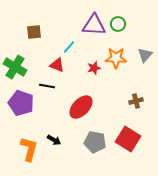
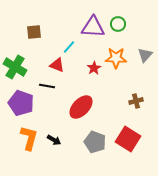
purple triangle: moved 1 px left, 2 px down
red star: rotated 16 degrees counterclockwise
gray pentagon: rotated 10 degrees clockwise
orange L-shape: moved 11 px up
